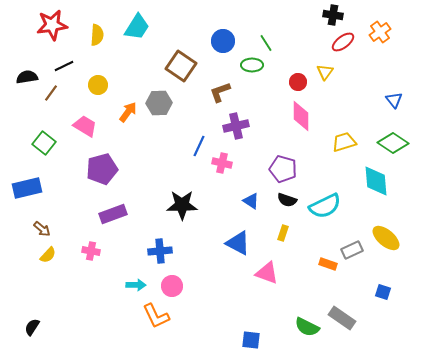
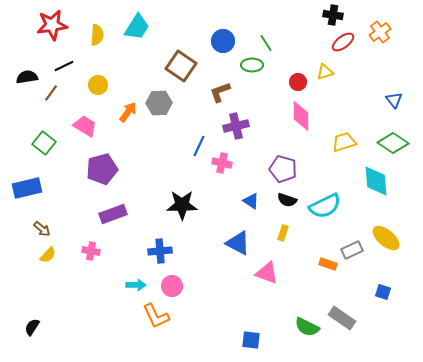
yellow triangle at (325, 72): rotated 36 degrees clockwise
